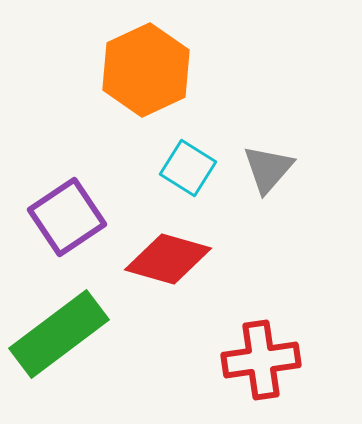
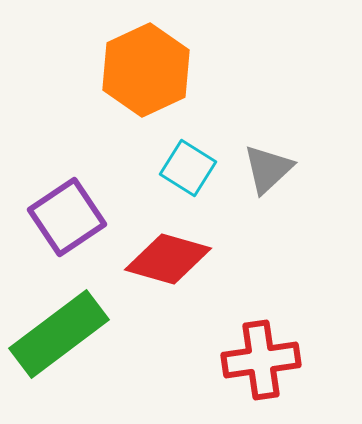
gray triangle: rotated 6 degrees clockwise
